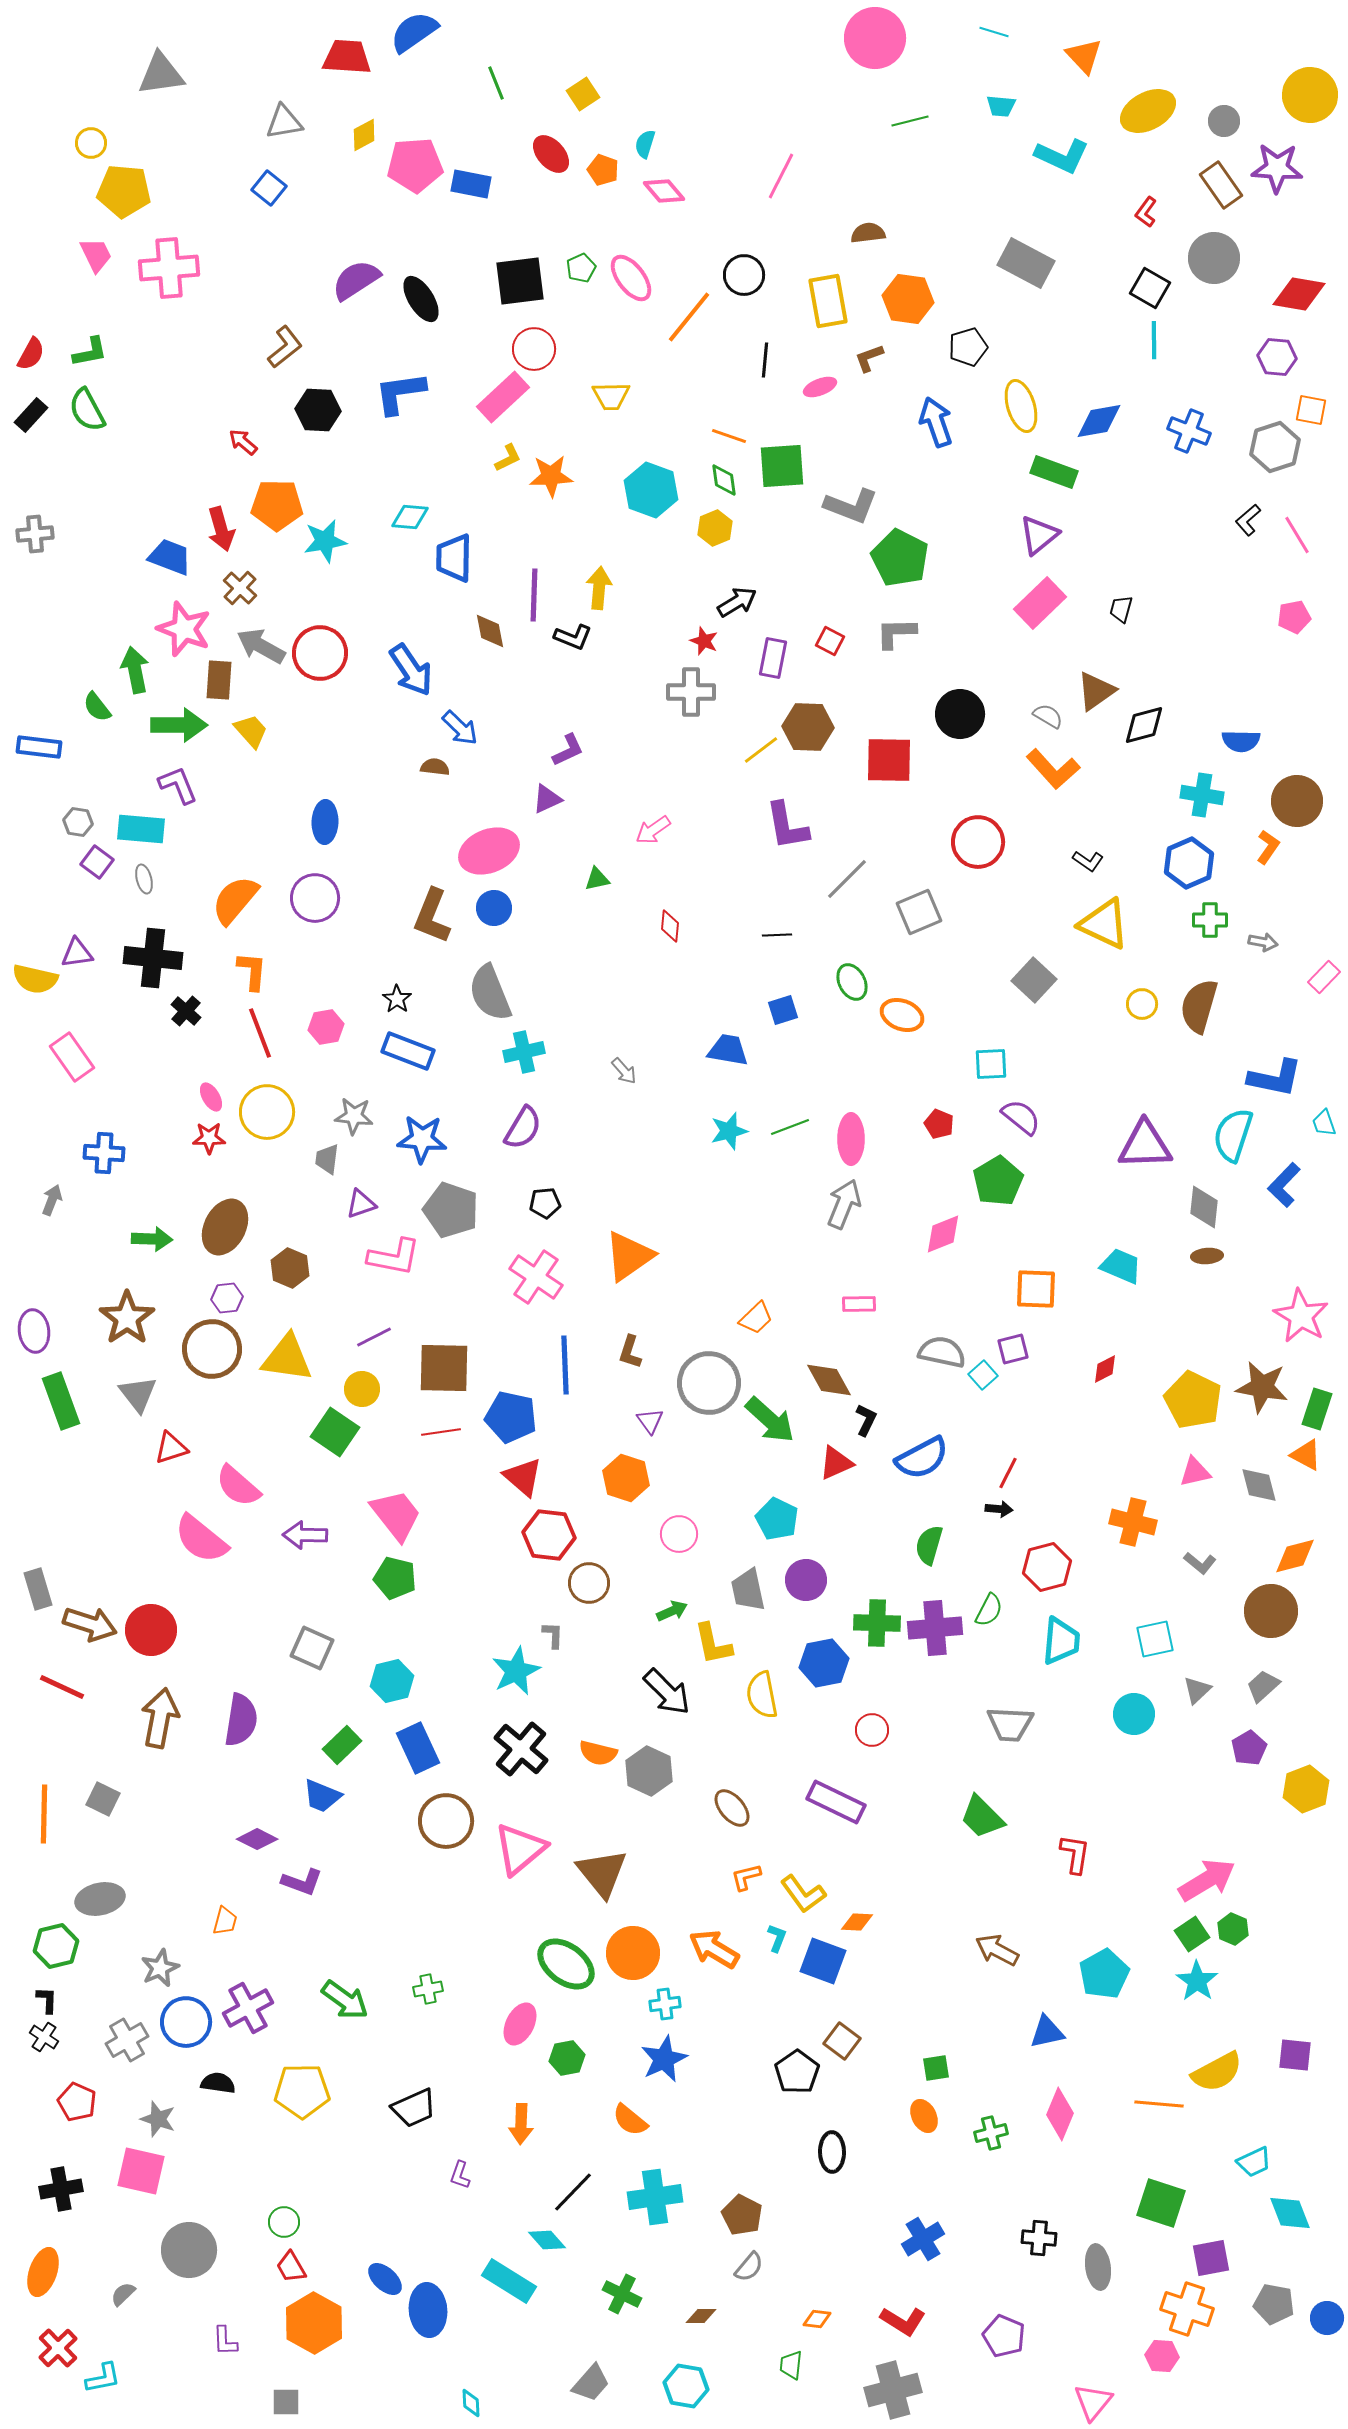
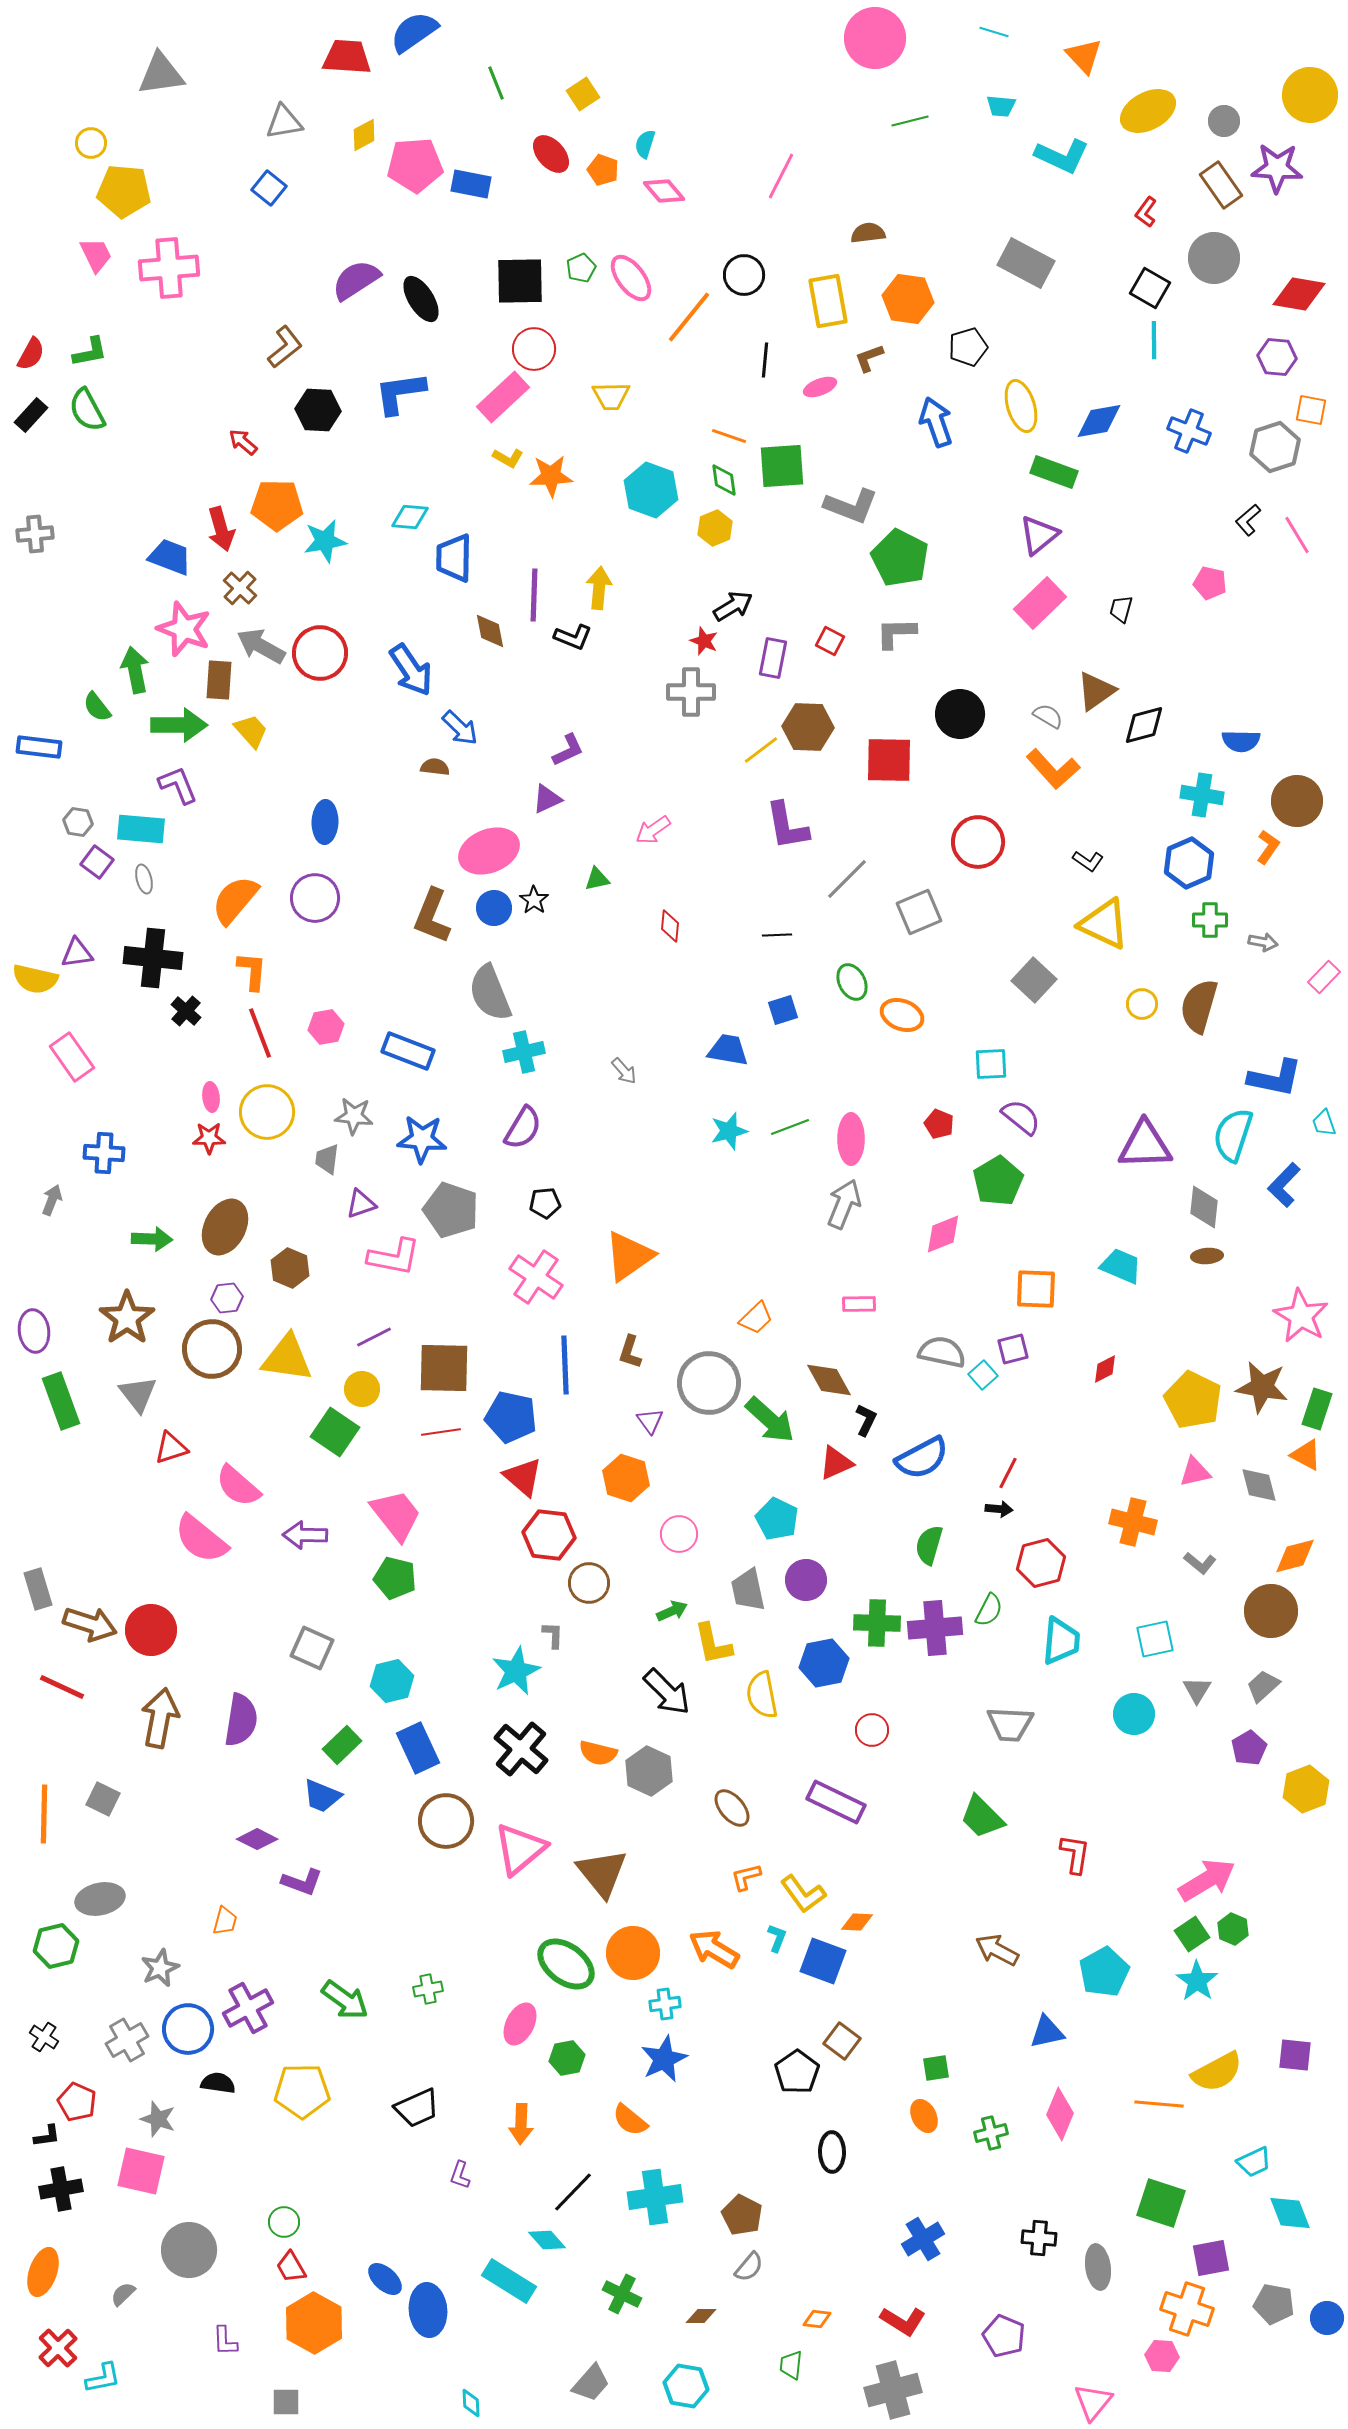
black square at (520, 281): rotated 6 degrees clockwise
yellow L-shape at (508, 458): rotated 56 degrees clockwise
black arrow at (737, 602): moved 4 px left, 4 px down
pink pentagon at (1294, 617): moved 84 px left, 34 px up; rotated 24 degrees clockwise
black star at (397, 999): moved 137 px right, 99 px up
pink ellipse at (211, 1097): rotated 24 degrees clockwise
red hexagon at (1047, 1567): moved 6 px left, 4 px up
gray triangle at (1197, 1690): rotated 16 degrees counterclockwise
cyan pentagon at (1104, 1974): moved 2 px up
black L-shape at (47, 2000): moved 136 px down; rotated 80 degrees clockwise
blue circle at (186, 2022): moved 2 px right, 7 px down
black trapezoid at (414, 2108): moved 3 px right
